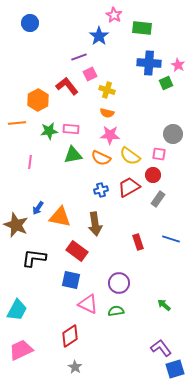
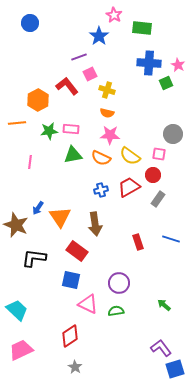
orange triangle at (60, 217): rotated 45 degrees clockwise
cyan trapezoid at (17, 310): rotated 75 degrees counterclockwise
